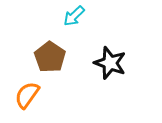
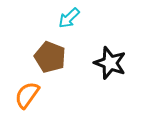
cyan arrow: moved 5 px left, 2 px down
brown pentagon: rotated 12 degrees counterclockwise
